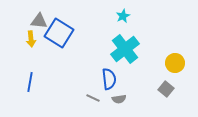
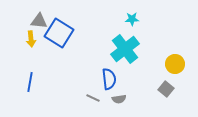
cyan star: moved 9 px right, 3 px down; rotated 24 degrees clockwise
yellow circle: moved 1 px down
